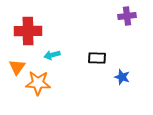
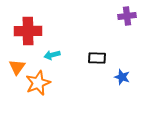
orange star: rotated 25 degrees counterclockwise
